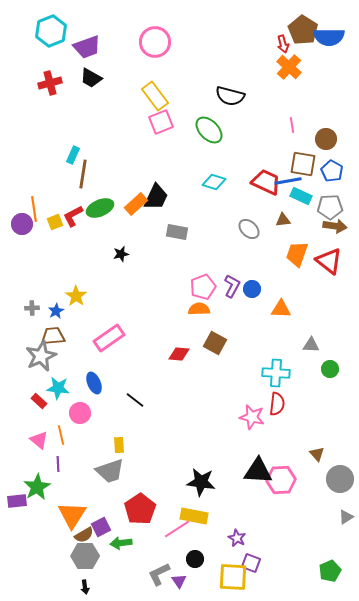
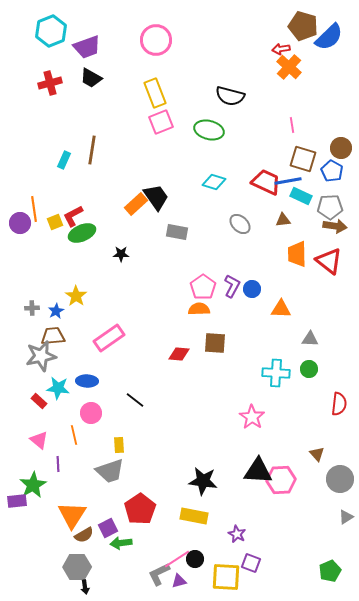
brown pentagon at (303, 30): moved 4 px up; rotated 16 degrees counterclockwise
blue semicircle at (329, 37): rotated 44 degrees counterclockwise
pink circle at (155, 42): moved 1 px right, 2 px up
red arrow at (283, 44): moved 2 px left, 5 px down; rotated 96 degrees clockwise
yellow rectangle at (155, 96): moved 3 px up; rotated 16 degrees clockwise
green ellipse at (209, 130): rotated 32 degrees counterclockwise
brown circle at (326, 139): moved 15 px right, 9 px down
cyan rectangle at (73, 155): moved 9 px left, 5 px down
brown square at (303, 164): moved 5 px up; rotated 8 degrees clockwise
brown line at (83, 174): moved 9 px right, 24 px up
black trapezoid at (156, 197): rotated 60 degrees counterclockwise
green ellipse at (100, 208): moved 18 px left, 25 px down
purple circle at (22, 224): moved 2 px left, 1 px up
gray ellipse at (249, 229): moved 9 px left, 5 px up
black star at (121, 254): rotated 14 degrees clockwise
orange trapezoid at (297, 254): rotated 20 degrees counterclockwise
pink pentagon at (203, 287): rotated 15 degrees counterclockwise
brown square at (215, 343): rotated 25 degrees counterclockwise
gray triangle at (311, 345): moved 1 px left, 6 px up
gray star at (41, 356): rotated 12 degrees clockwise
green circle at (330, 369): moved 21 px left
blue ellipse at (94, 383): moved 7 px left, 2 px up; rotated 65 degrees counterclockwise
red semicircle at (277, 404): moved 62 px right
pink circle at (80, 413): moved 11 px right
pink star at (252, 417): rotated 20 degrees clockwise
orange line at (61, 435): moved 13 px right
black star at (201, 482): moved 2 px right, 1 px up
green star at (37, 487): moved 4 px left, 2 px up
purple square at (101, 527): moved 7 px right, 1 px down
pink line at (177, 529): moved 30 px down
purple star at (237, 538): moved 4 px up
gray hexagon at (85, 556): moved 8 px left, 11 px down
yellow square at (233, 577): moved 7 px left
purple triangle at (179, 581): rotated 49 degrees clockwise
